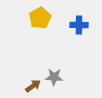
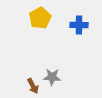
gray star: moved 2 px left
brown arrow: rotated 98 degrees clockwise
